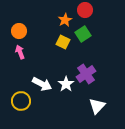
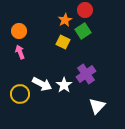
green square: moved 3 px up
white star: moved 2 px left, 1 px down
yellow circle: moved 1 px left, 7 px up
